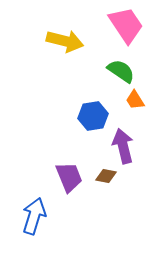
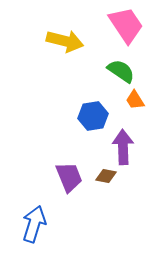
purple arrow: moved 1 px down; rotated 12 degrees clockwise
blue arrow: moved 8 px down
